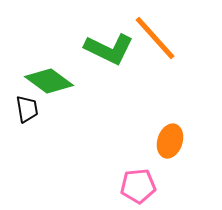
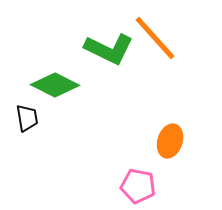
green diamond: moved 6 px right, 4 px down; rotated 9 degrees counterclockwise
black trapezoid: moved 9 px down
pink pentagon: rotated 16 degrees clockwise
